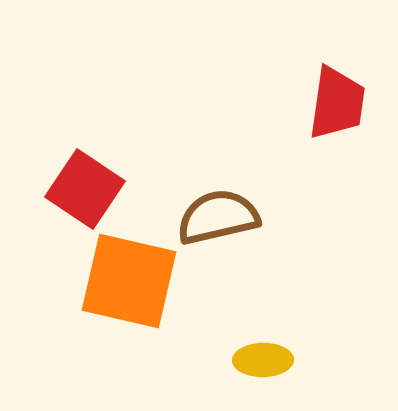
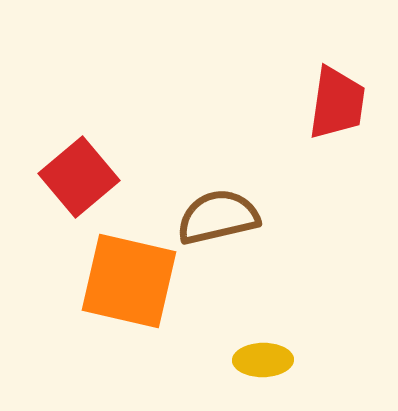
red square: moved 6 px left, 12 px up; rotated 16 degrees clockwise
